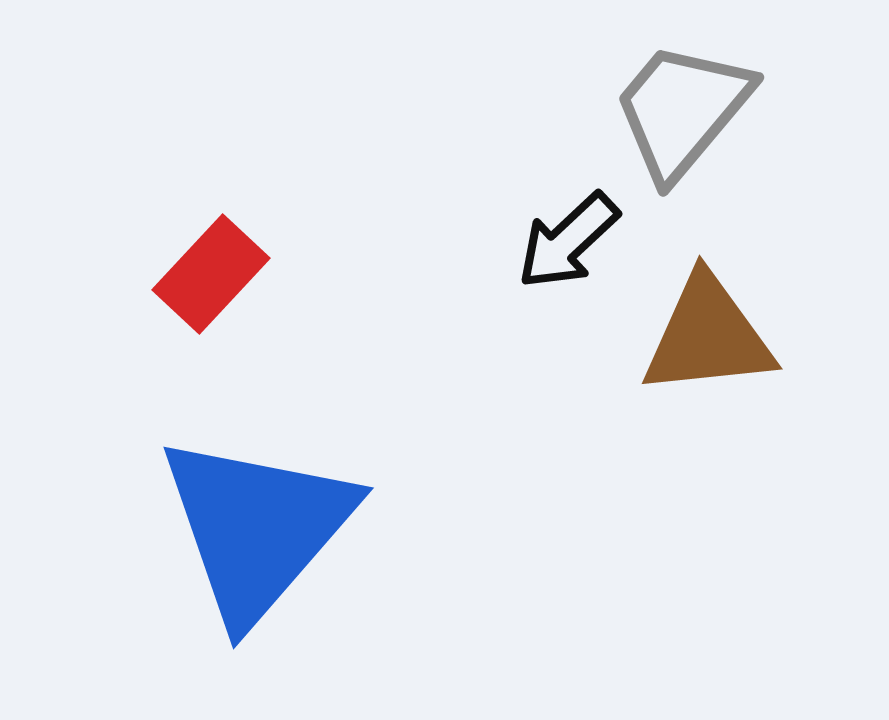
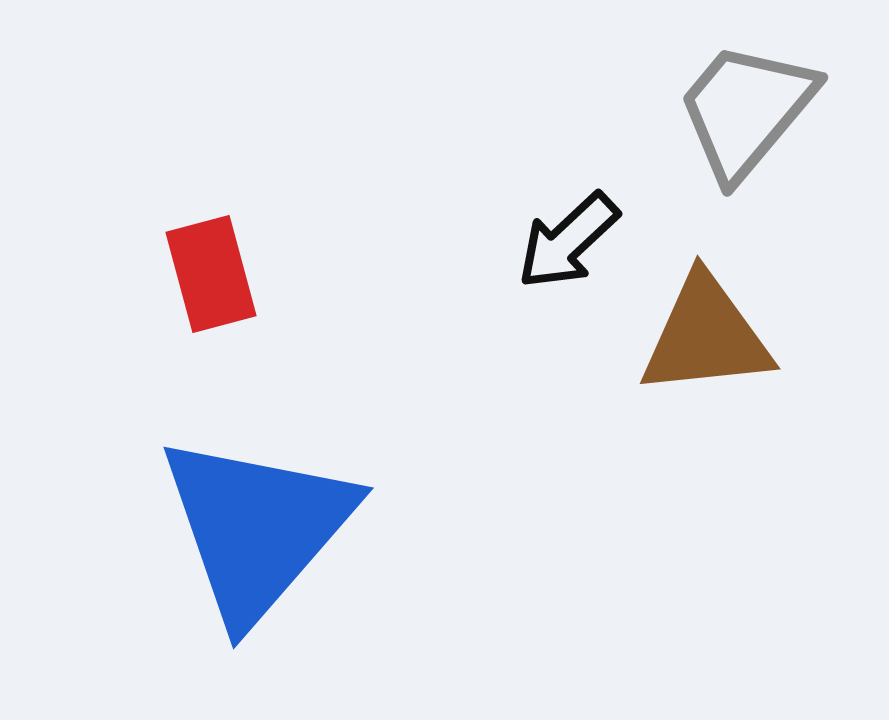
gray trapezoid: moved 64 px right
red rectangle: rotated 58 degrees counterclockwise
brown triangle: moved 2 px left
